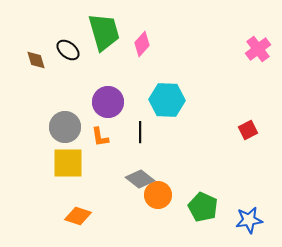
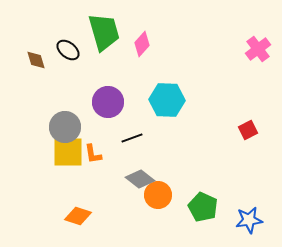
black line: moved 8 px left, 6 px down; rotated 70 degrees clockwise
orange L-shape: moved 7 px left, 17 px down
yellow square: moved 11 px up
